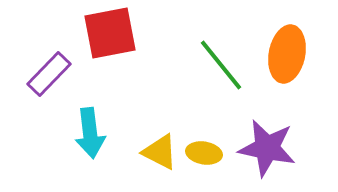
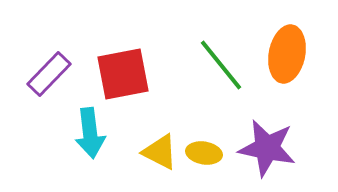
red square: moved 13 px right, 41 px down
